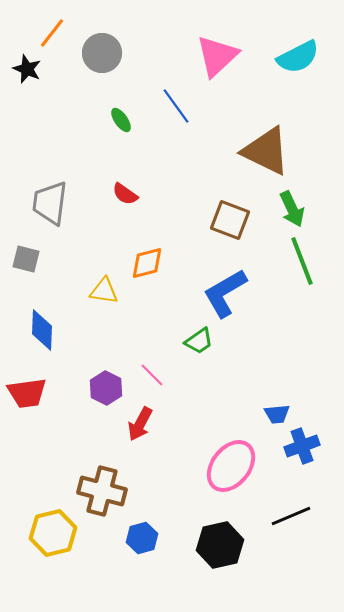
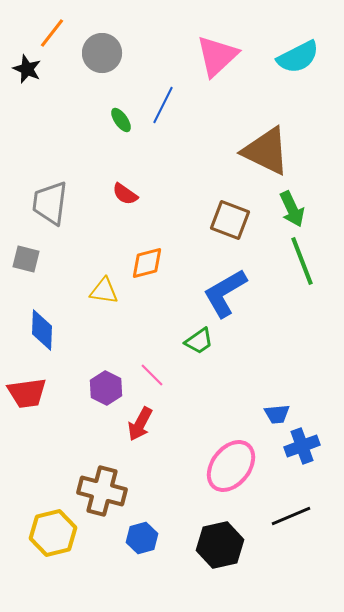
blue line: moved 13 px left, 1 px up; rotated 63 degrees clockwise
